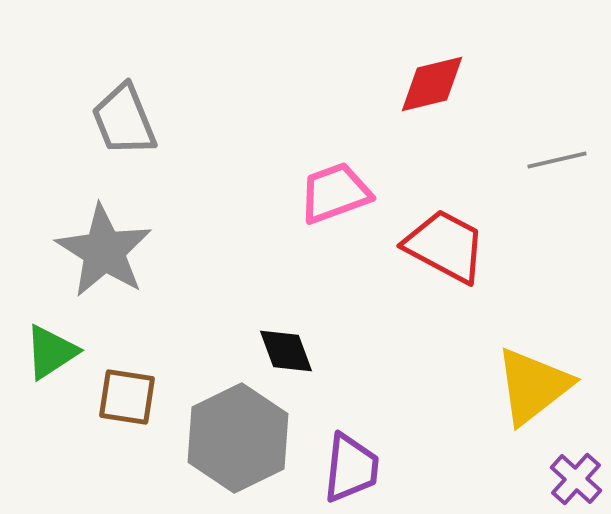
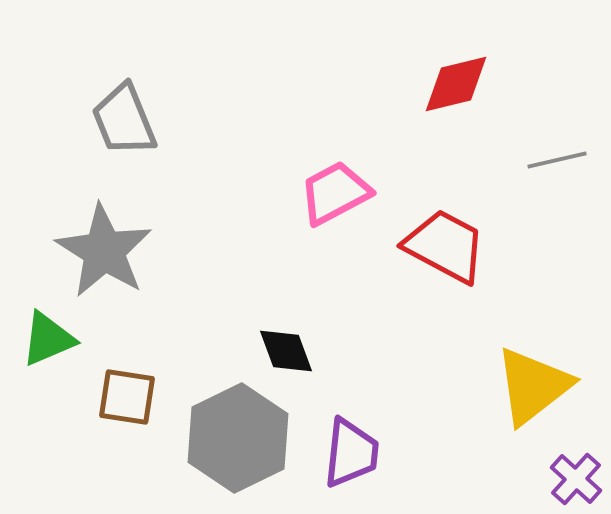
red diamond: moved 24 px right
pink trapezoid: rotated 8 degrees counterclockwise
green triangle: moved 3 px left, 13 px up; rotated 10 degrees clockwise
purple trapezoid: moved 15 px up
